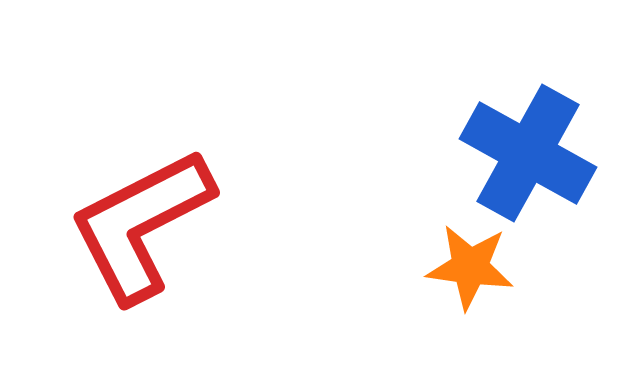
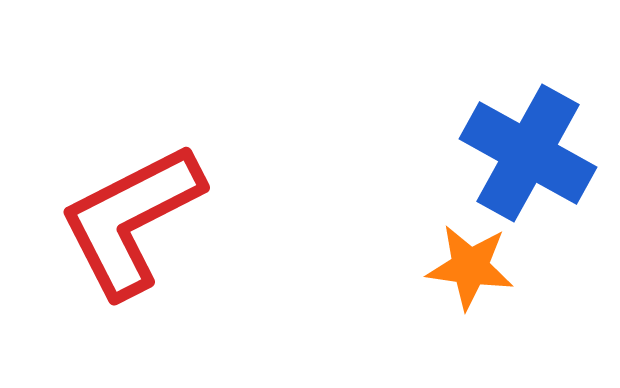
red L-shape: moved 10 px left, 5 px up
